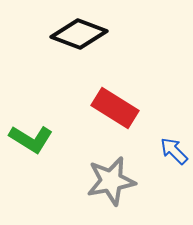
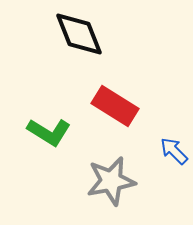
black diamond: rotated 48 degrees clockwise
red rectangle: moved 2 px up
green L-shape: moved 18 px right, 7 px up
